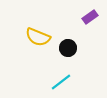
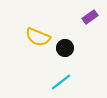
black circle: moved 3 px left
